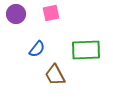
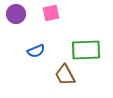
blue semicircle: moved 1 px left, 2 px down; rotated 30 degrees clockwise
brown trapezoid: moved 10 px right
